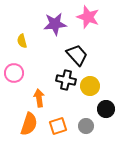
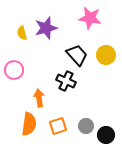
pink star: moved 2 px right, 1 px down; rotated 10 degrees counterclockwise
purple star: moved 9 px left, 4 px down; rotated 10 degrees counterclockwise
yellow semicircle: moved 8 px up
pink circle: moved 3 px up
black cross: moved 1 px down; rotated 12 degrees clockwise
yellow circle: moved 16 px right, 31 px up
black circle: moved 26 px down
orange semicircle: rotated 10 degrees counterclockwise
